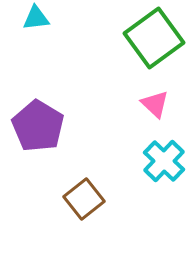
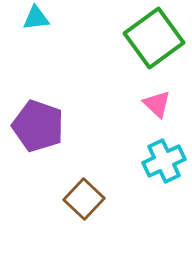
pink triangle: moved 2 px right
purple pentagon: rotated 12 degrees counterclockwise
cyan cross: rotated 21 degrees clockwise
brown square: rotated 9 degrees counterclockwise
